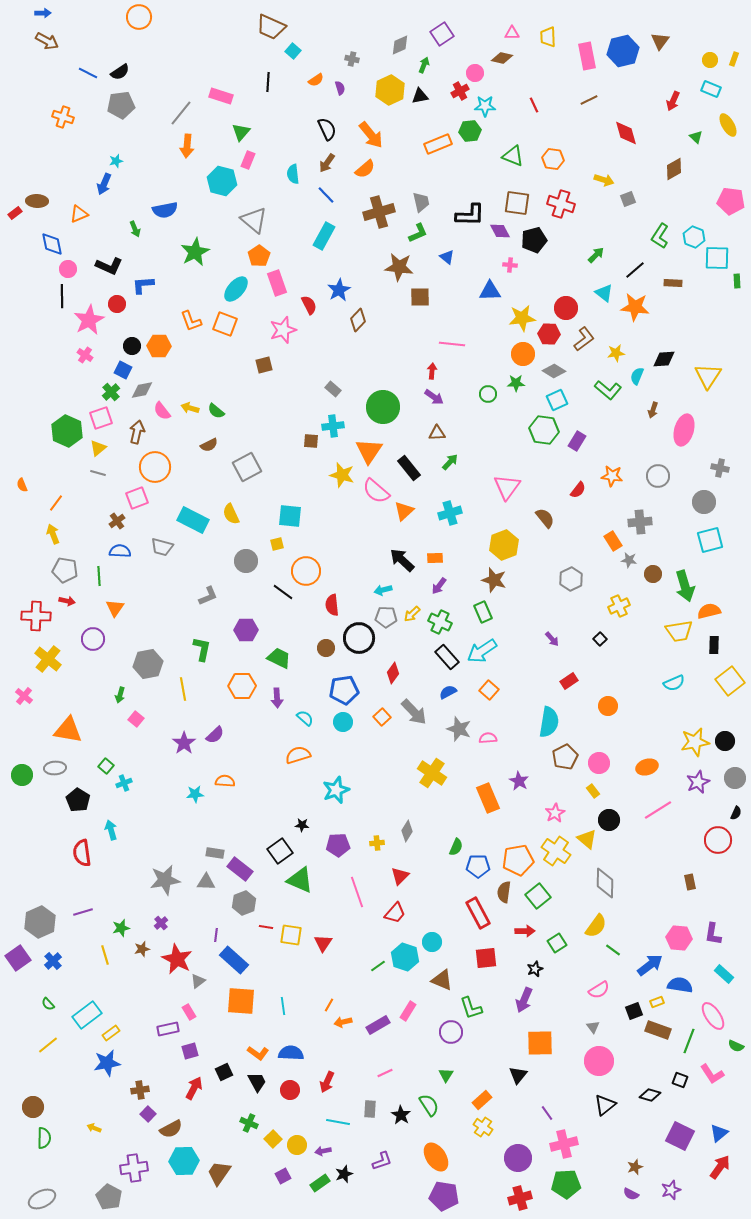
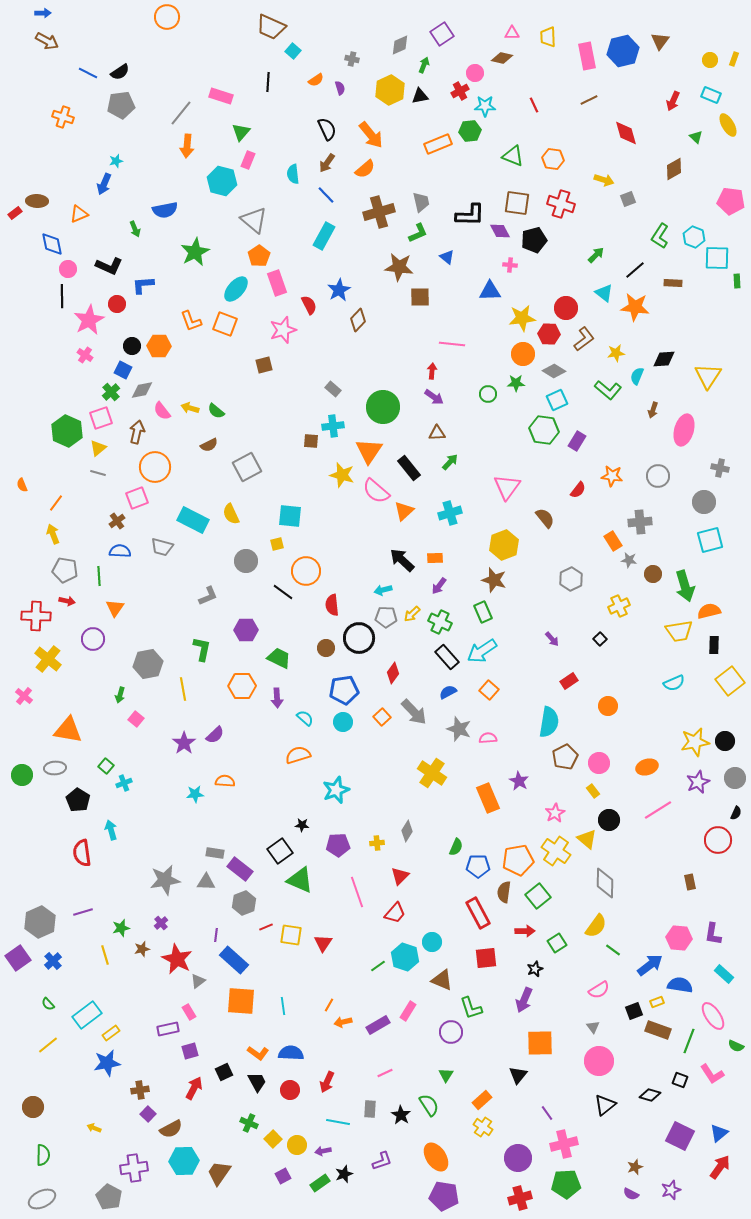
orange circle at (139, 17): moved 28 px right
cyan rectangle at (711, 89): moved 6 px down
red line at (266, 927): rotated 32 degrees counterclockwise
green semicircle at (44, 1138): moved 1 px left, 17 px down
